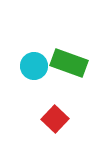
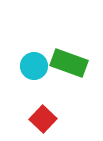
red square: moved 12 px left
